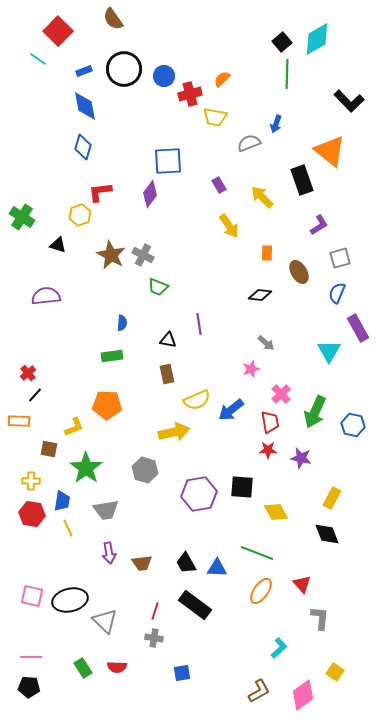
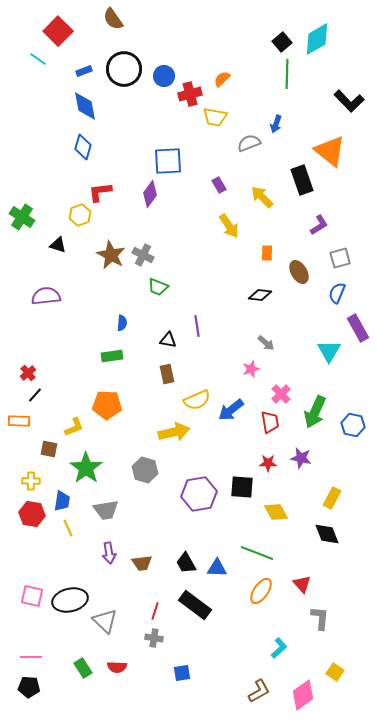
purple line at (199, 324): moved 2 px left, 2 px down
red star at (268, 450): moved 13 px down
